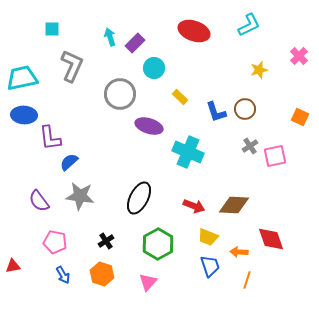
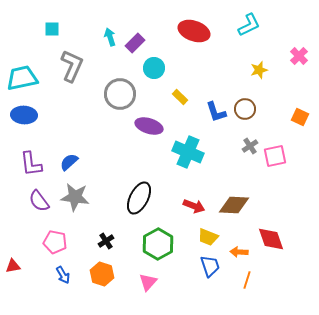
purple L-shape: moved 19 px left, 26 px down
gray star: moved 5 px left, 1 px down
